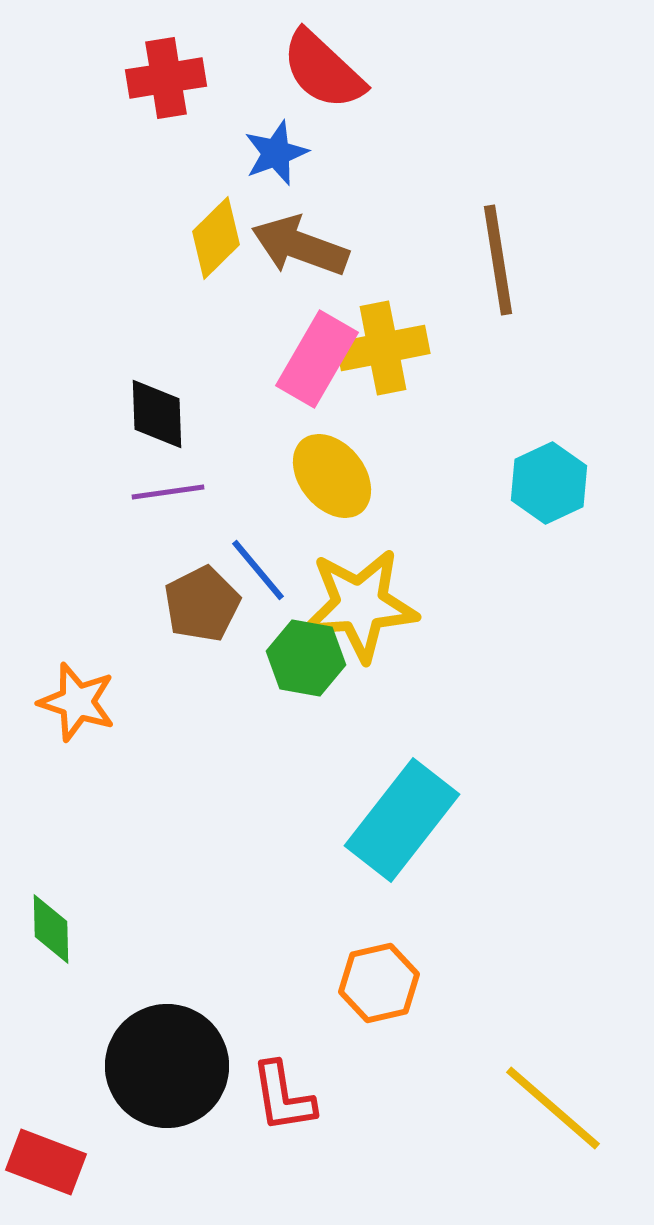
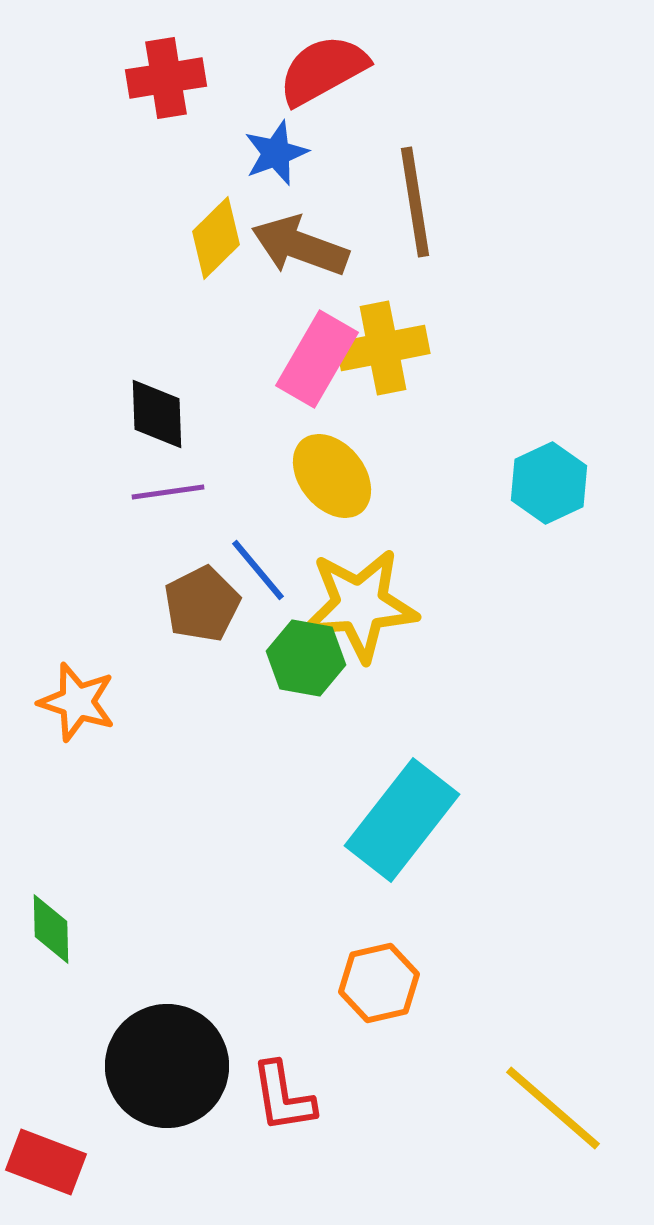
red semicircle: rotated 108 degrees clockwise
brown line: moved 83 px left, 58 px up
